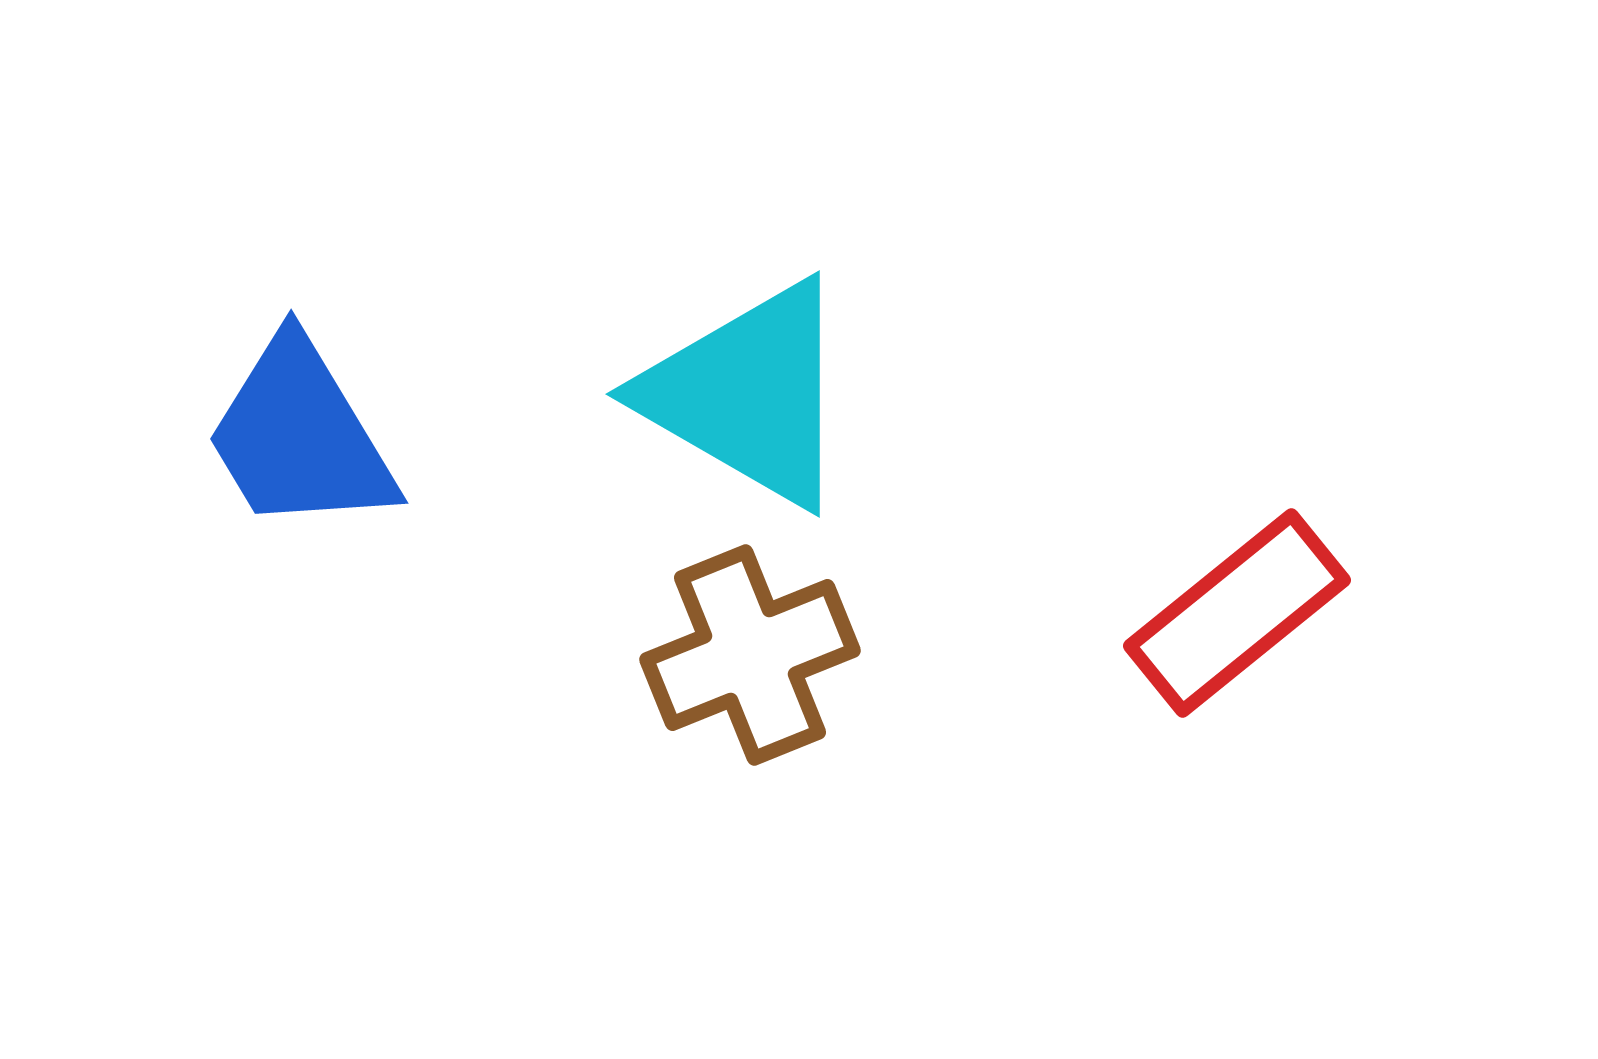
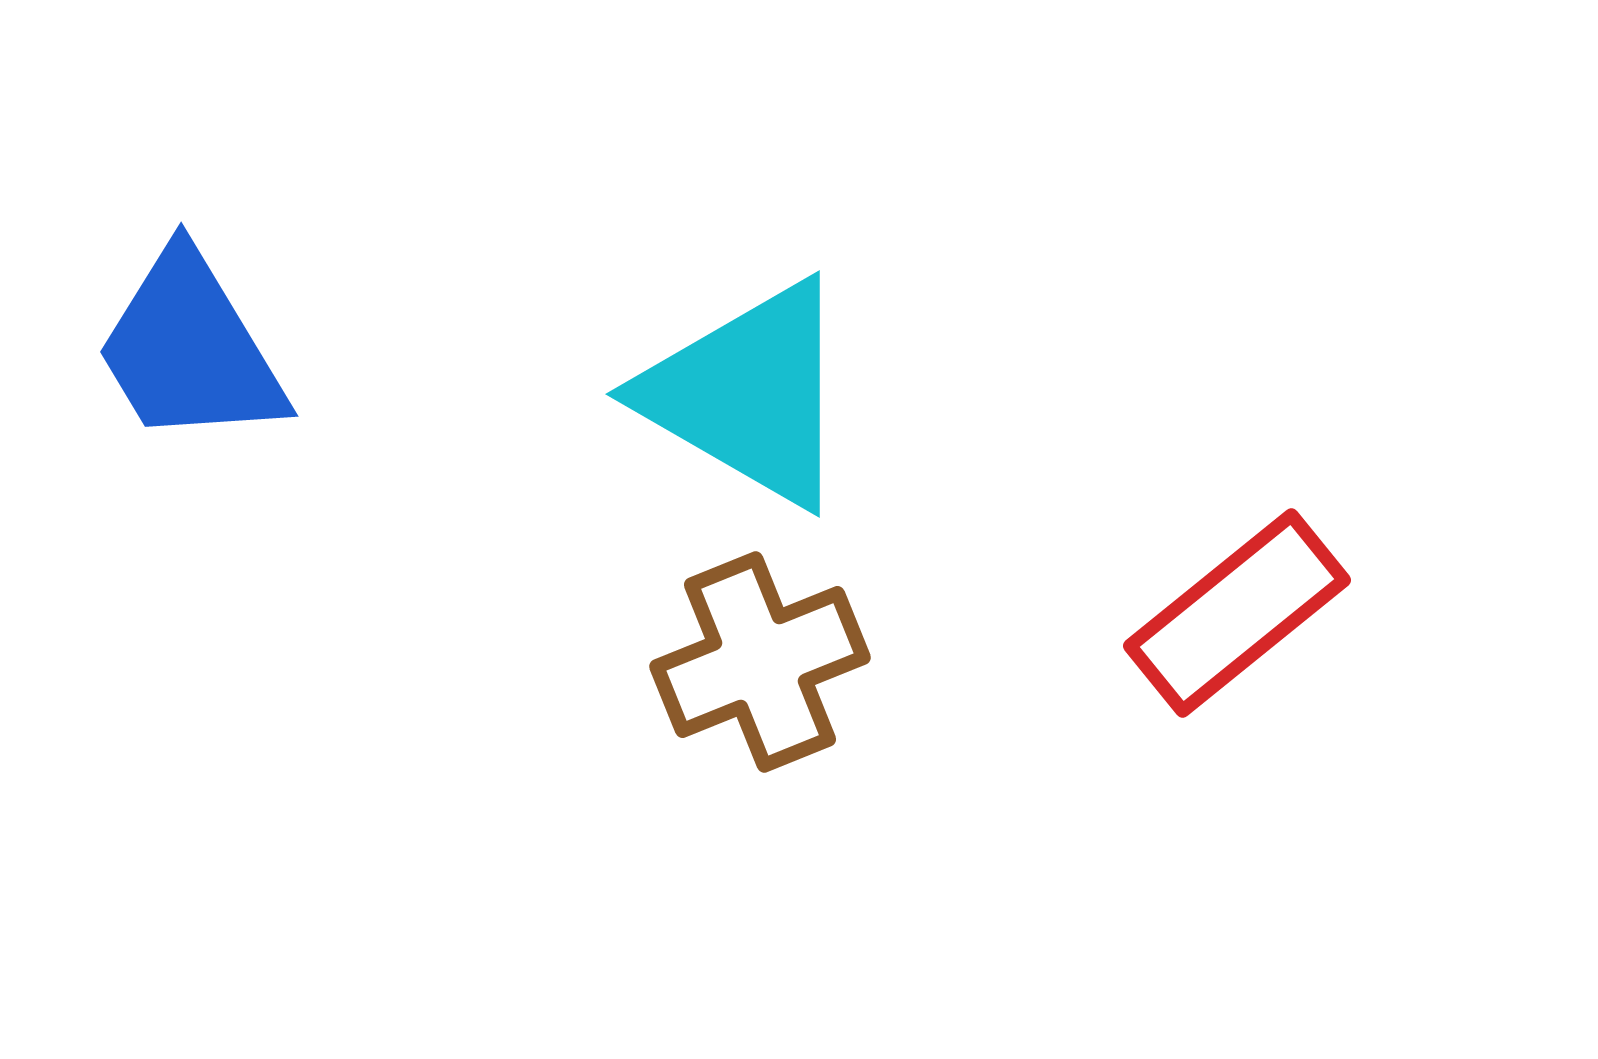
blue trapezoid: moved 110 px left, 87 px up
brown cross: moved 10 px right, 7 px down
